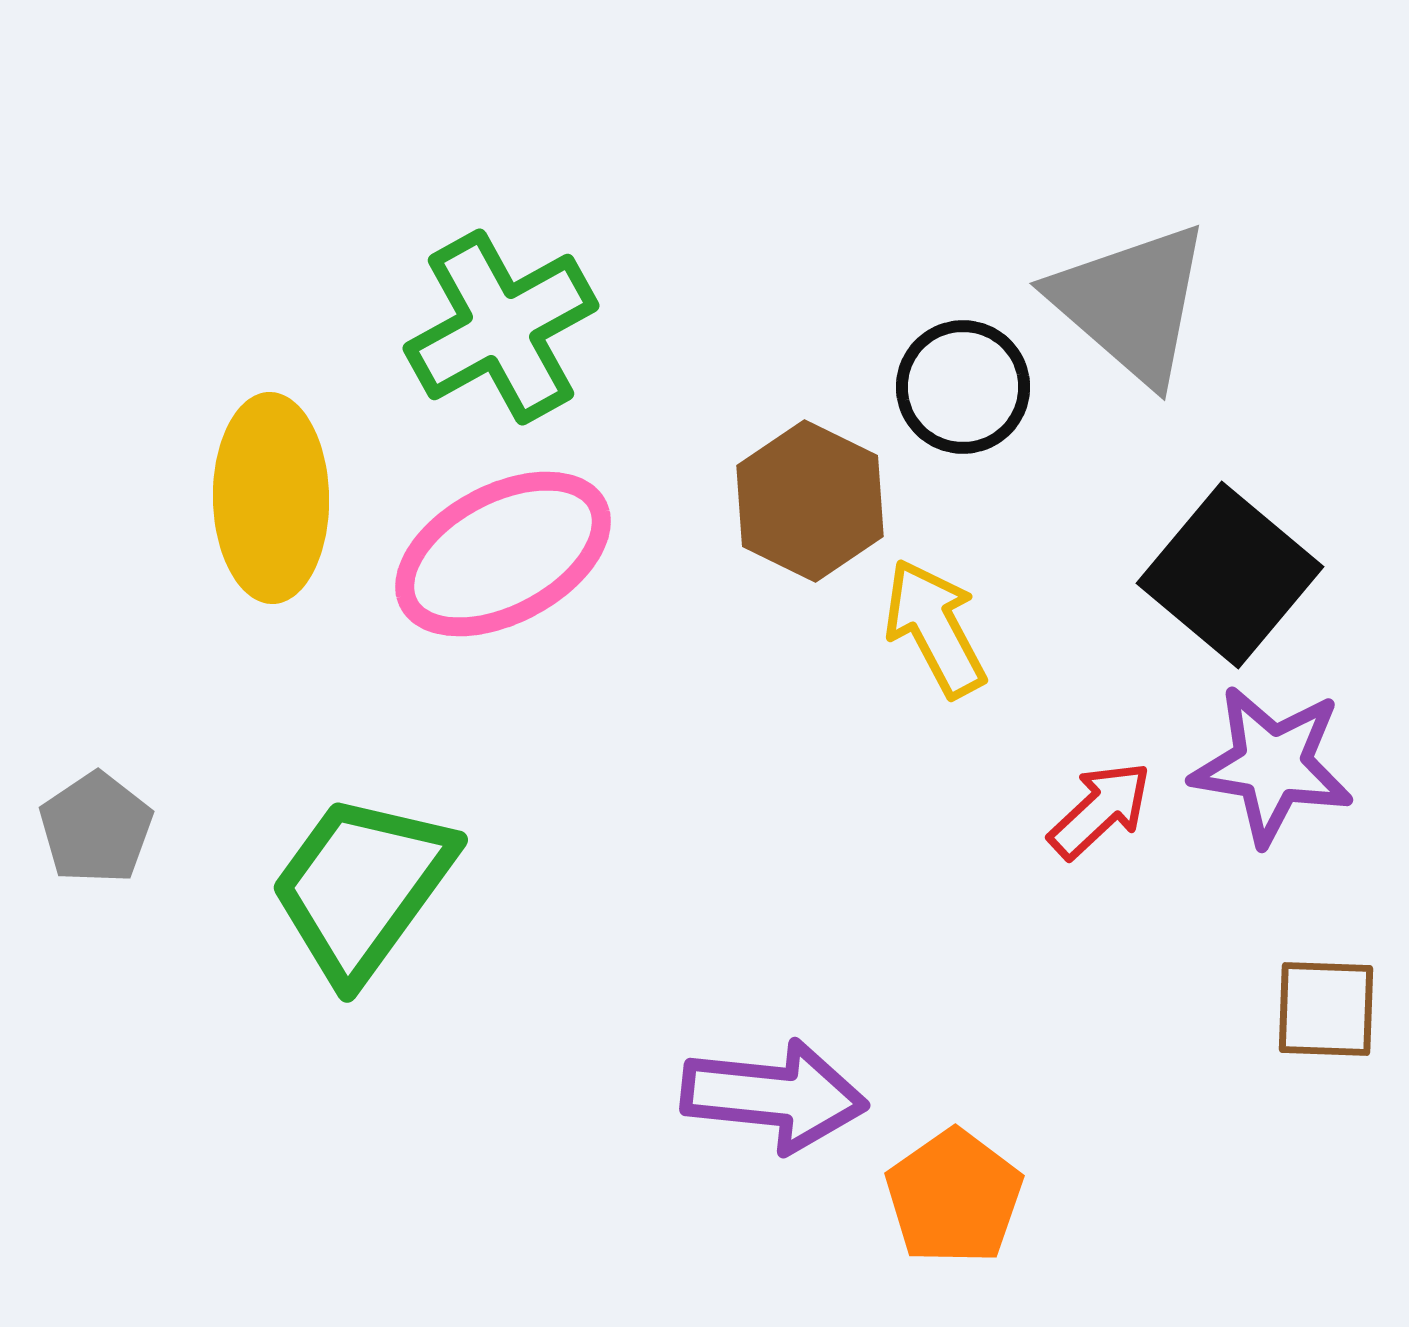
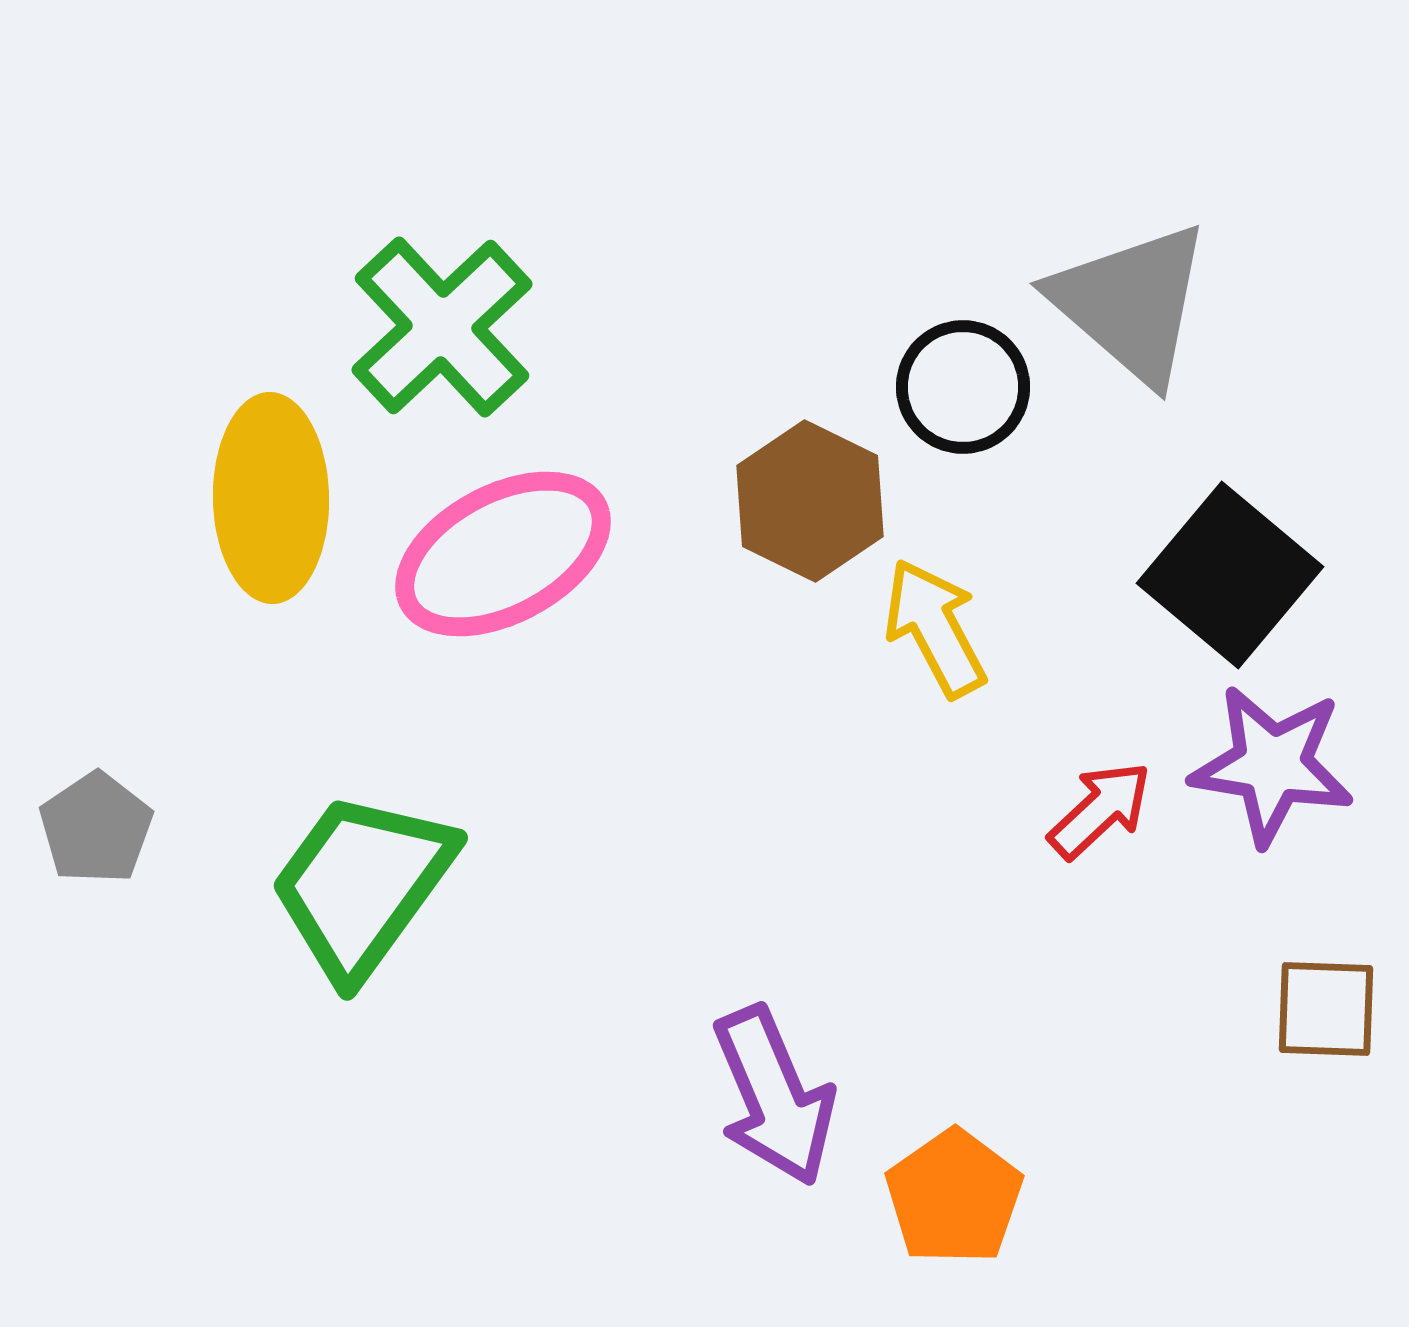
green cross: moved 59 px left; rotated 14 degrees counterclockwise
green trapezoid: moved 2 px up
purple arrow: rotated 61 degrees clockwise
